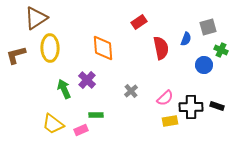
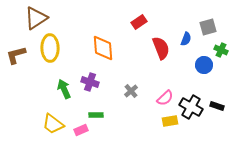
red semicircle: rotated 10 degrees counterclockwise
purple cross: moved 3 px right, 2 px down; rotated 24 degrees counterclockwise
black cross: rotated 30 degrees clockwise
